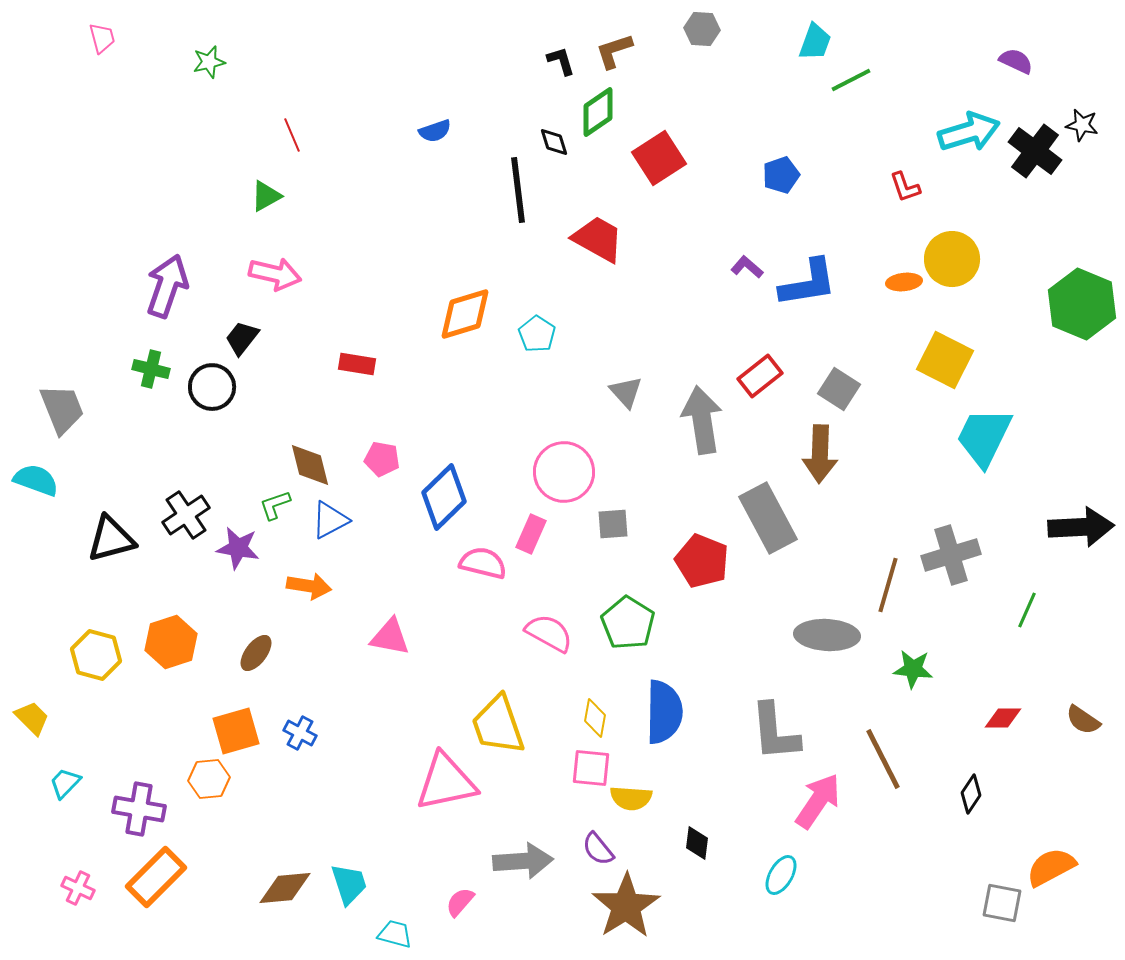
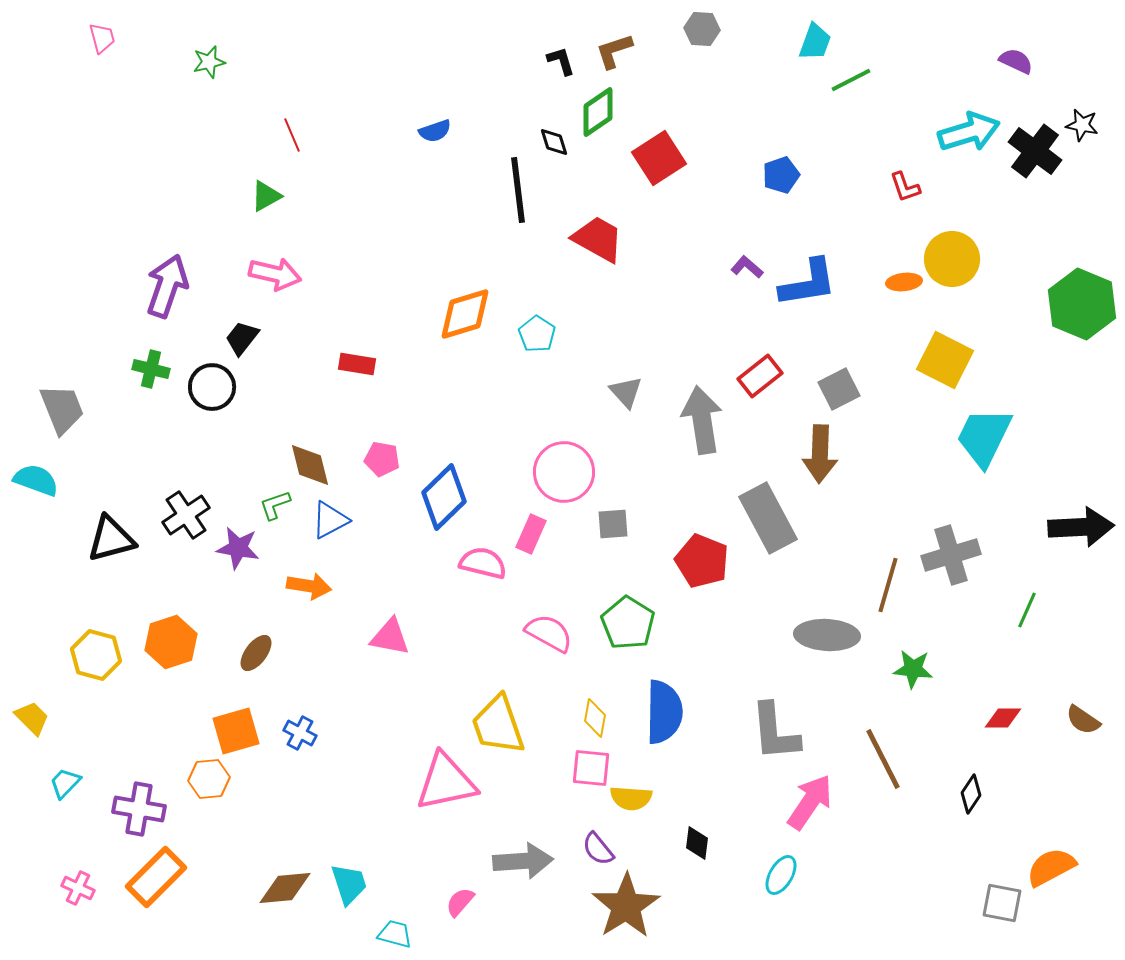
gray square at (839, 389): rotated 30 degrees clockwise
pink arrow at (818, 801): moved 8 px left, 1 px down
